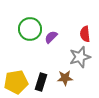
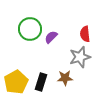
yellow pentagon: rotated 20 degrees counterclockwise
